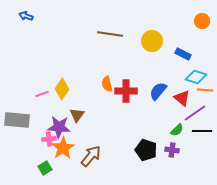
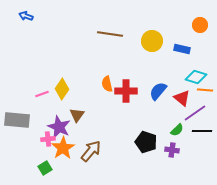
orange circle: moved 2 px left, 4 px down
blue rectangle: moved 1 px left, 5 px up; rotated 14 degrees counterclockwise
purple star: rotated 20 degrees clockwise
pink cross: moved 1 px left
black pentagon: moved 8 px up
brown arrow: moved 5 px up
